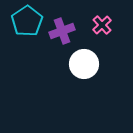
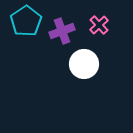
cyan pentagon: moved 1 px left
pink cross: moved 3 px left
